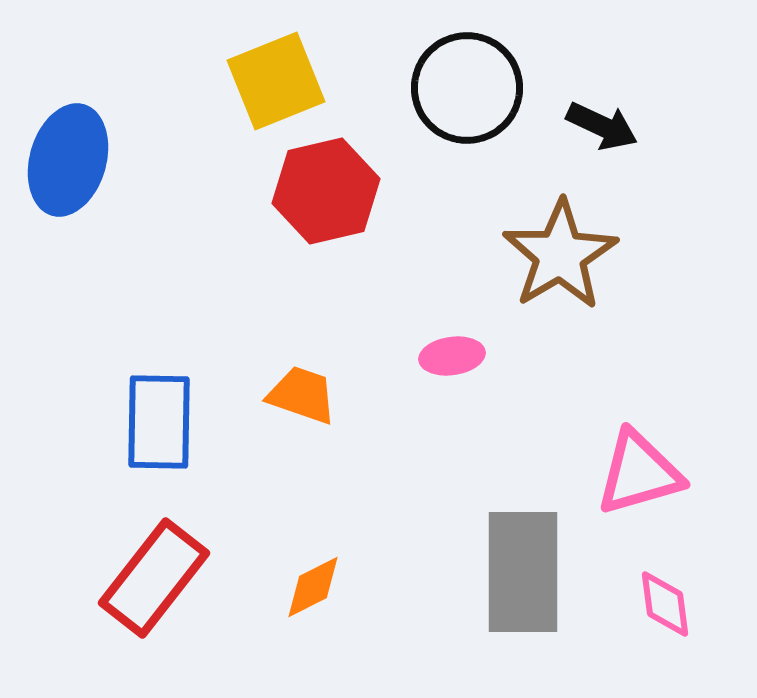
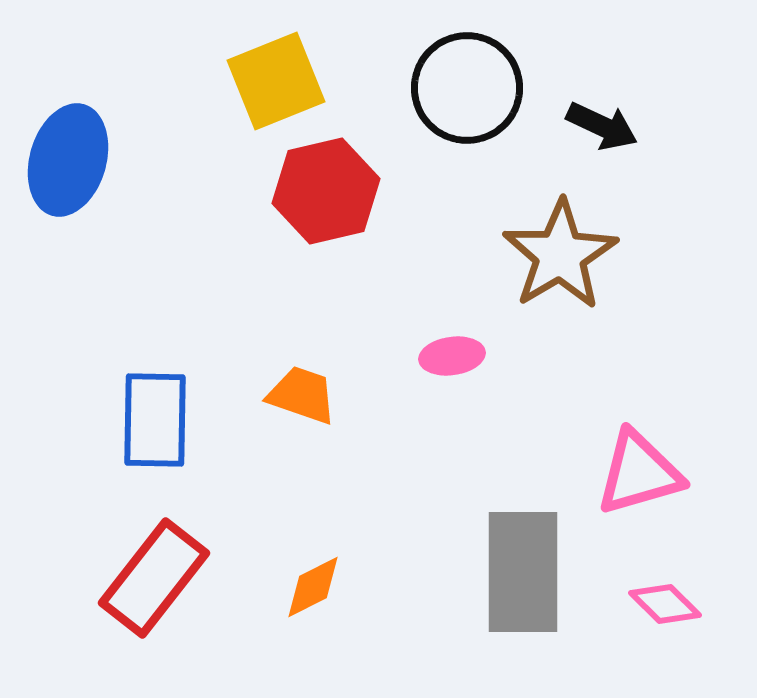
blue rectangle: moved 4 px left, 2 px up
pink diamond: rotated 38 degrees counterclockwise
